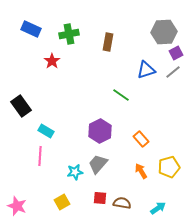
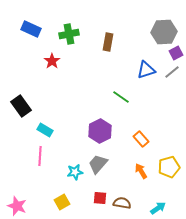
gray line: moved 1 px left
green line: moved 2 px down
cyan rectangle: moved 1 px left, 1 px up
